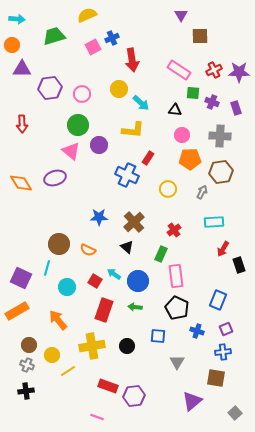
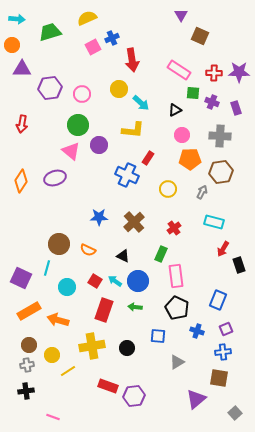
yellow semicircle at (87, 15): moved 3 px down
green trapezoid at (54, 36): moved 4 px left, 4 px up
brown square at (200, 36): rotated 24 degrees clockwise
red cross at (214, 70): moved 3 px down; rotated 28 degrees clockwise
black triangle at (175, 110): rotated 32 degrees counterclockwise
red arrow at (22, 124): rotated 12 degrees clockwise
orange diamond at (21, 183): moved 2 px up; rotated 65 degrees clockwise
cyan rectangle at (214, 222): rotated 18 degrees clockwise
red cross at (174, 230): moved 2 px up
black triangle at (127, 247): moved 4 px left, 9 px down; rotated 16 degrees counterclockwise
cyan arrow at (114, 274): moved 1 px right, 7 px down
orange rectangle at (17, 311): moved 12 px right
orange arrow at (58, 320): rotated 35 degrees counterclockwise
black circle at (127, 346): moved 2 px down
gray triangle at (177, 362): rotated 28 degrees clockwise
gray cross at (27, 365): rotated 32 degrees counterclockwise
brown square at (216, 378): moved 3 px right
purple triangle at (192, 401): moved 4 px right, 2 px up
pink line at (97, 417): moved 44 px left
